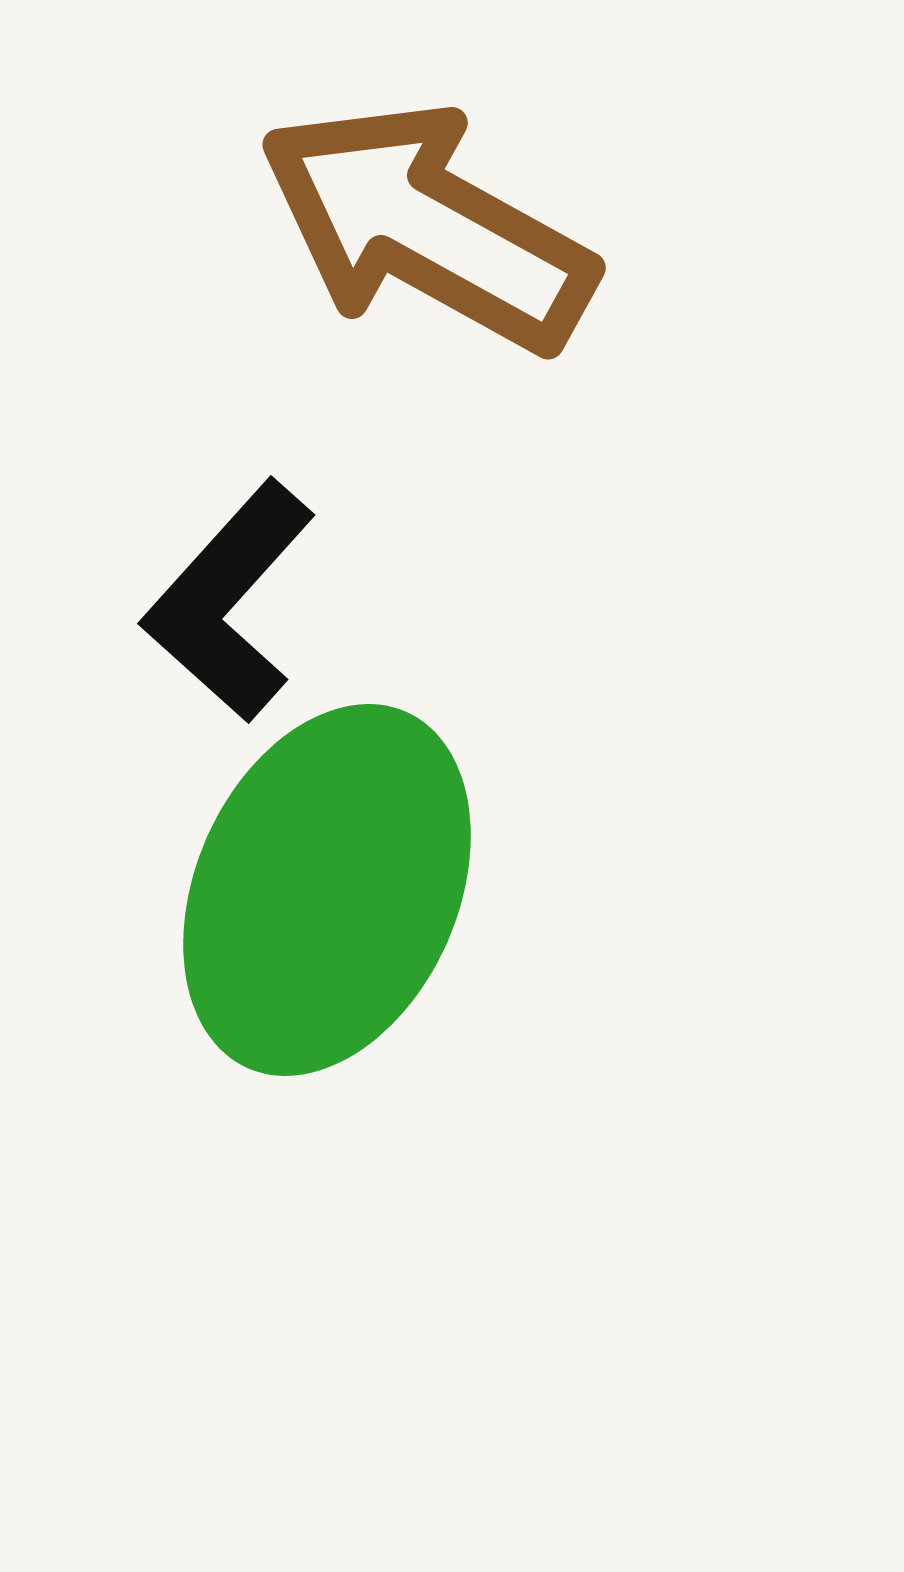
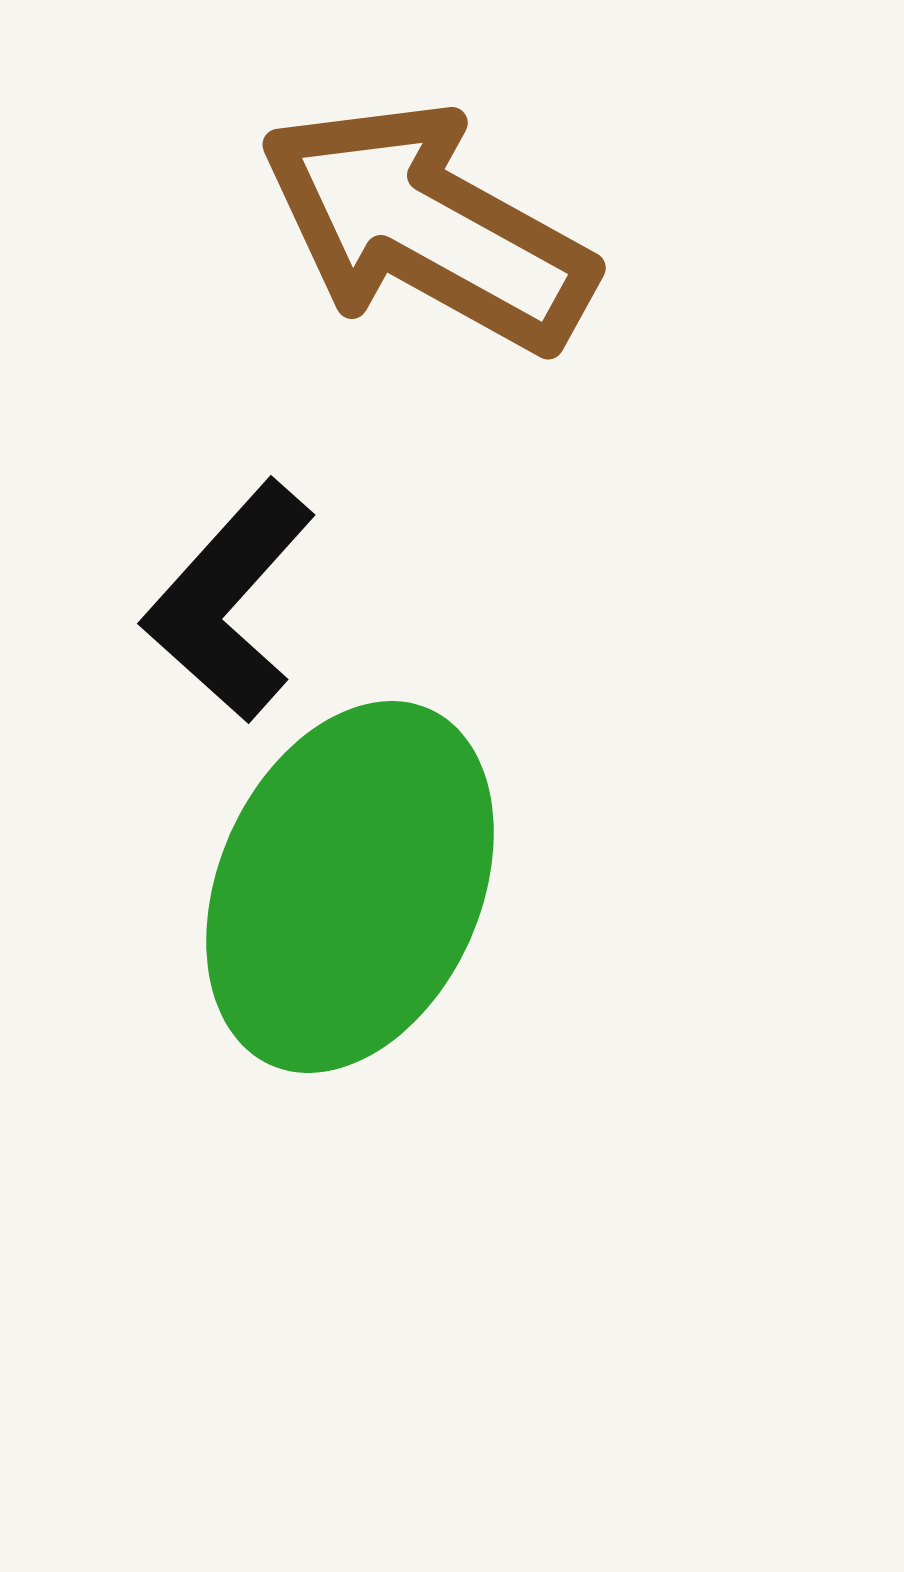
green ellipse: moved 23 px right, 3 px up
